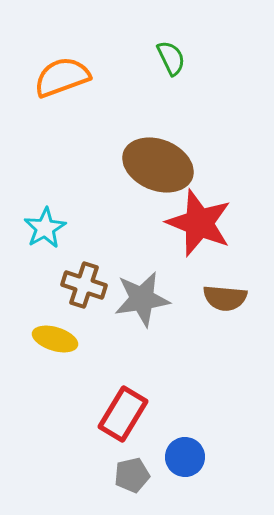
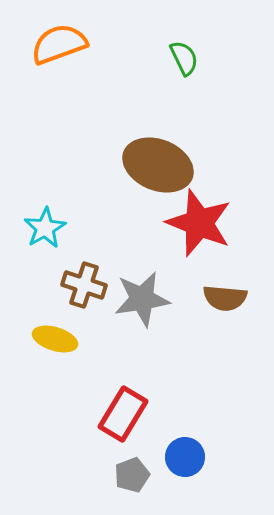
green semicircle: moved 13 px right
orange semicircle: moved 3 px left, 33 px up
gray pentagon: rotated 8 degrees counterclockwise
